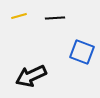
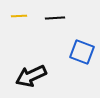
yellow line: rotated 14 degrees clockwise
